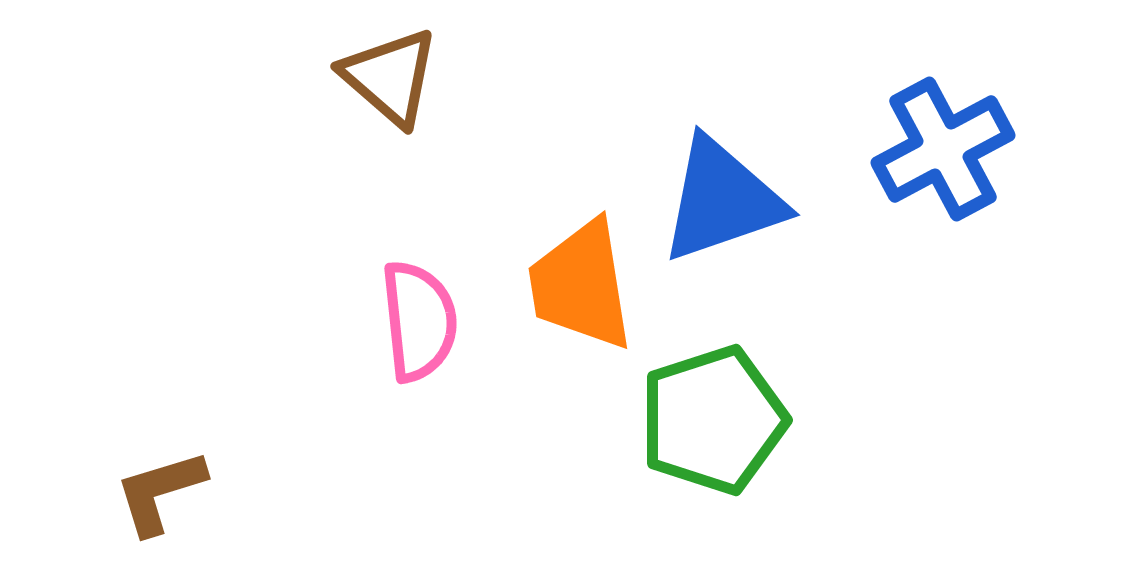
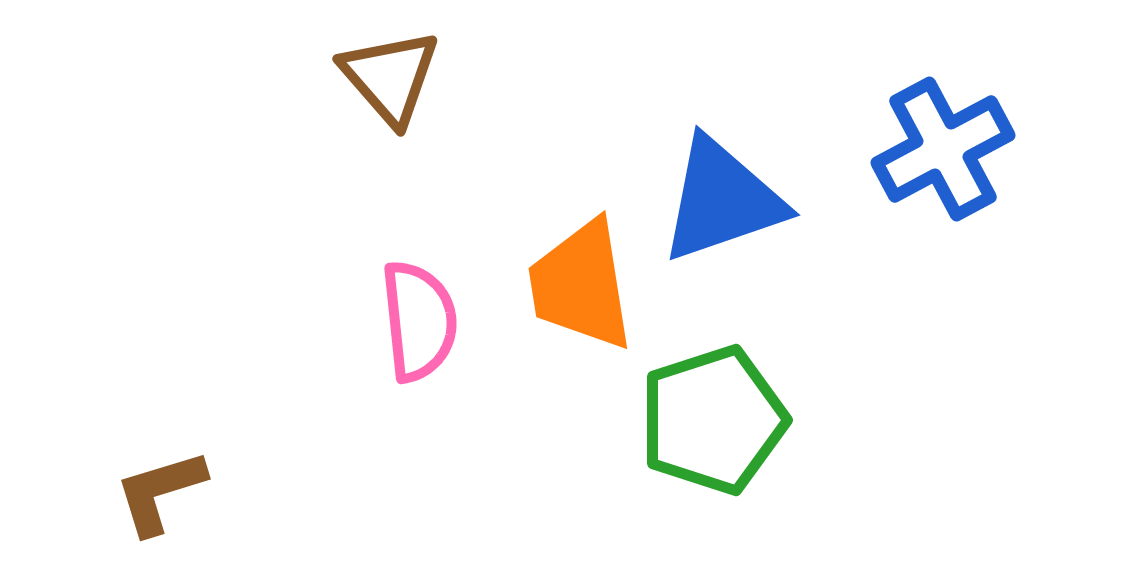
brown triangle: rotated 8 degrees clockwise
